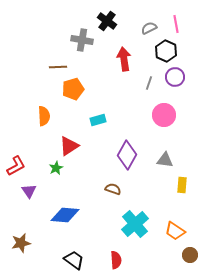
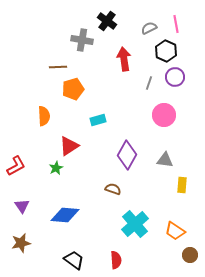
purple triangle: moved 7 px left, 15 px down
